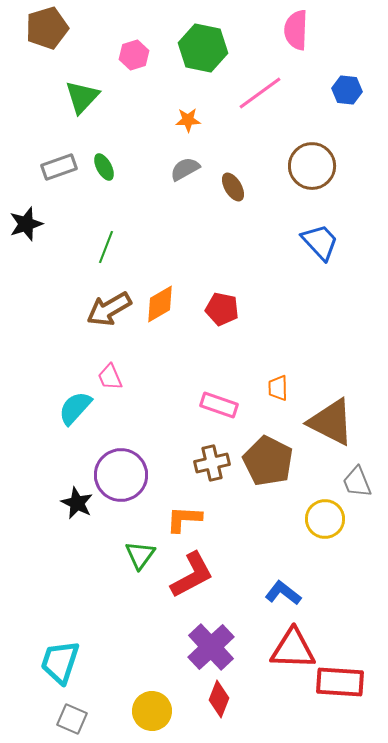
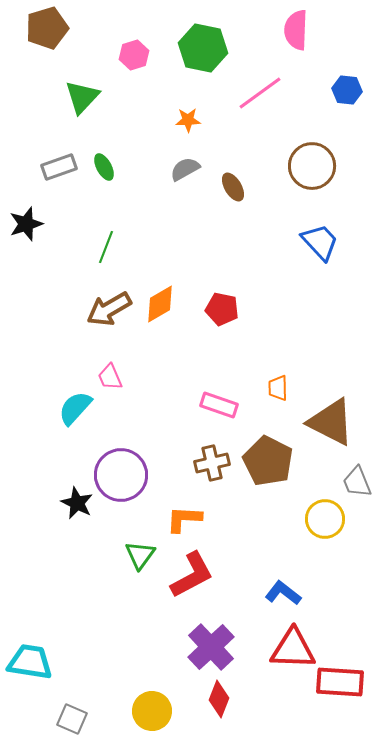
cyan trapezoid at (60, 662): moved 30 px left; rotated 81 degrees clockwise
